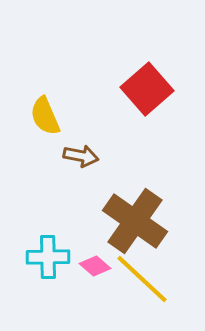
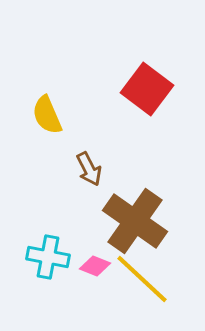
red square: rotated 12 degrees counterclockwise
yellow semicircle: moved 2 px right, 1 px up
brown arrow: moved 8 px right, 13 px down; rotated 52 degrees clockwise
cyan cross: rotated 12 degrees clockwise
pink diamond: rotated 20 degrees counterclockwise
